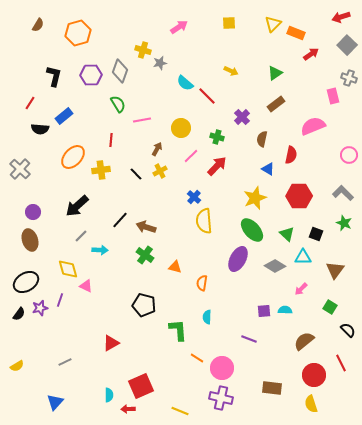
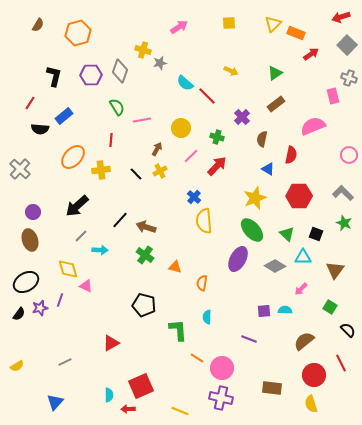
green semicircle at (118, 104): moved 1 px left, 3 px down
